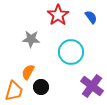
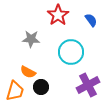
blue semicircle: moved 3 px down
orange semicircle: rotated 91 degrees counterclockwise
purple cross: moved 4 px left, 1 px up; rotated 25 degrees clockwise
orange trapezoid: moved 1 px right
